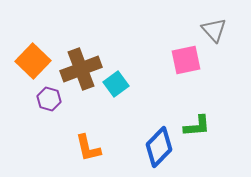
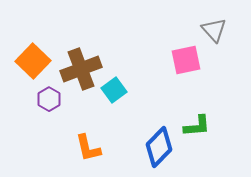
cyan square: moved 2 px left, 6 px down
purple hexagon: rotated 15 degrees clockwise
